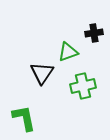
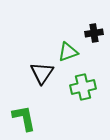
green cross: moved 1 px down
